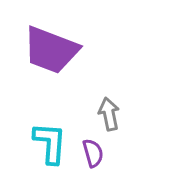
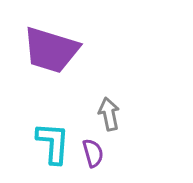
purple trapezoid: rotated 4 degrees counterclockwise
cyan L-shape: moved 3 px right
